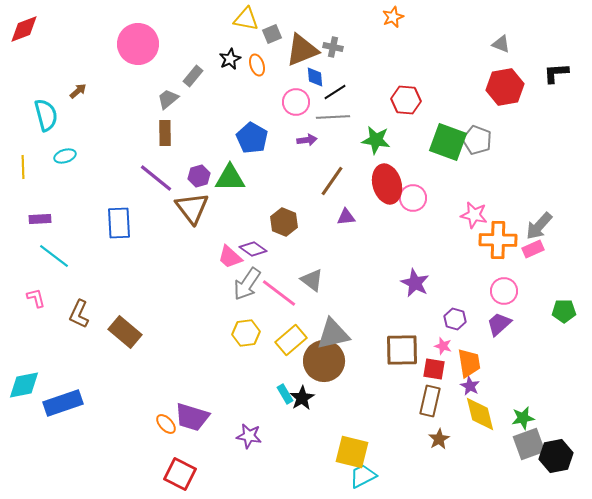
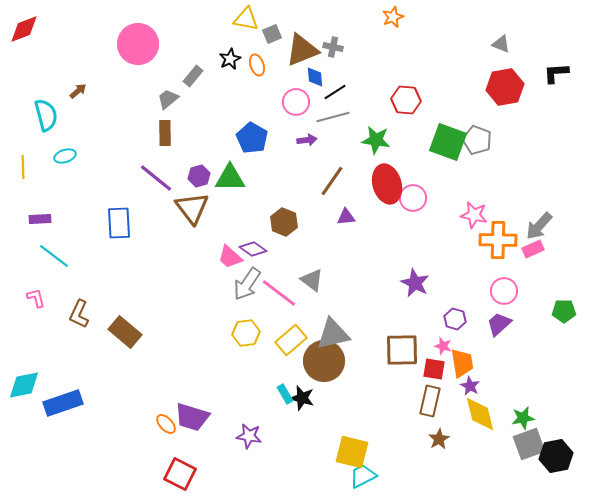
gray line at (333, 117): rotated 12 degrees counterclockwise
orange trapezoid at (469, 363): moved 7 px left
black star at (302, 398): rotated 25 degrees counterclockwise
